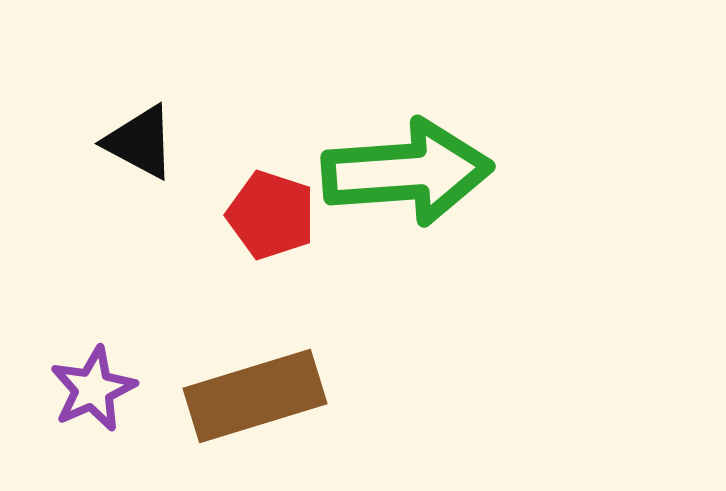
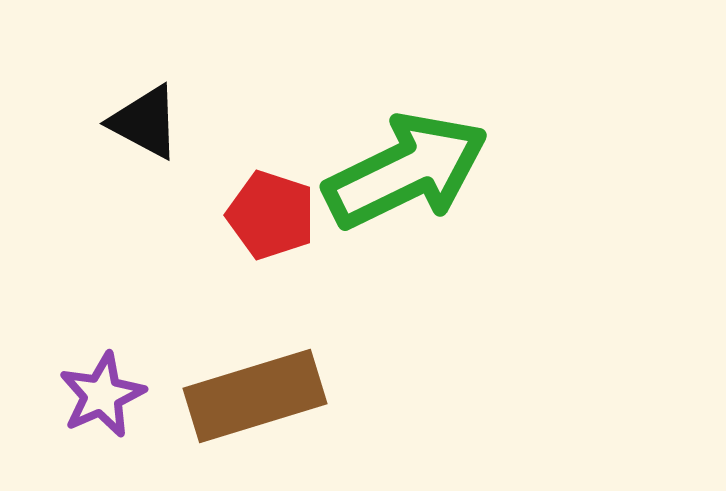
black triangle: moved 5 px right, 20 px up
green arrow: moved 1 px left, 1 px up; rotated 22 degrees counterclockwise
purple star: moved 9 px right, 6 px down
